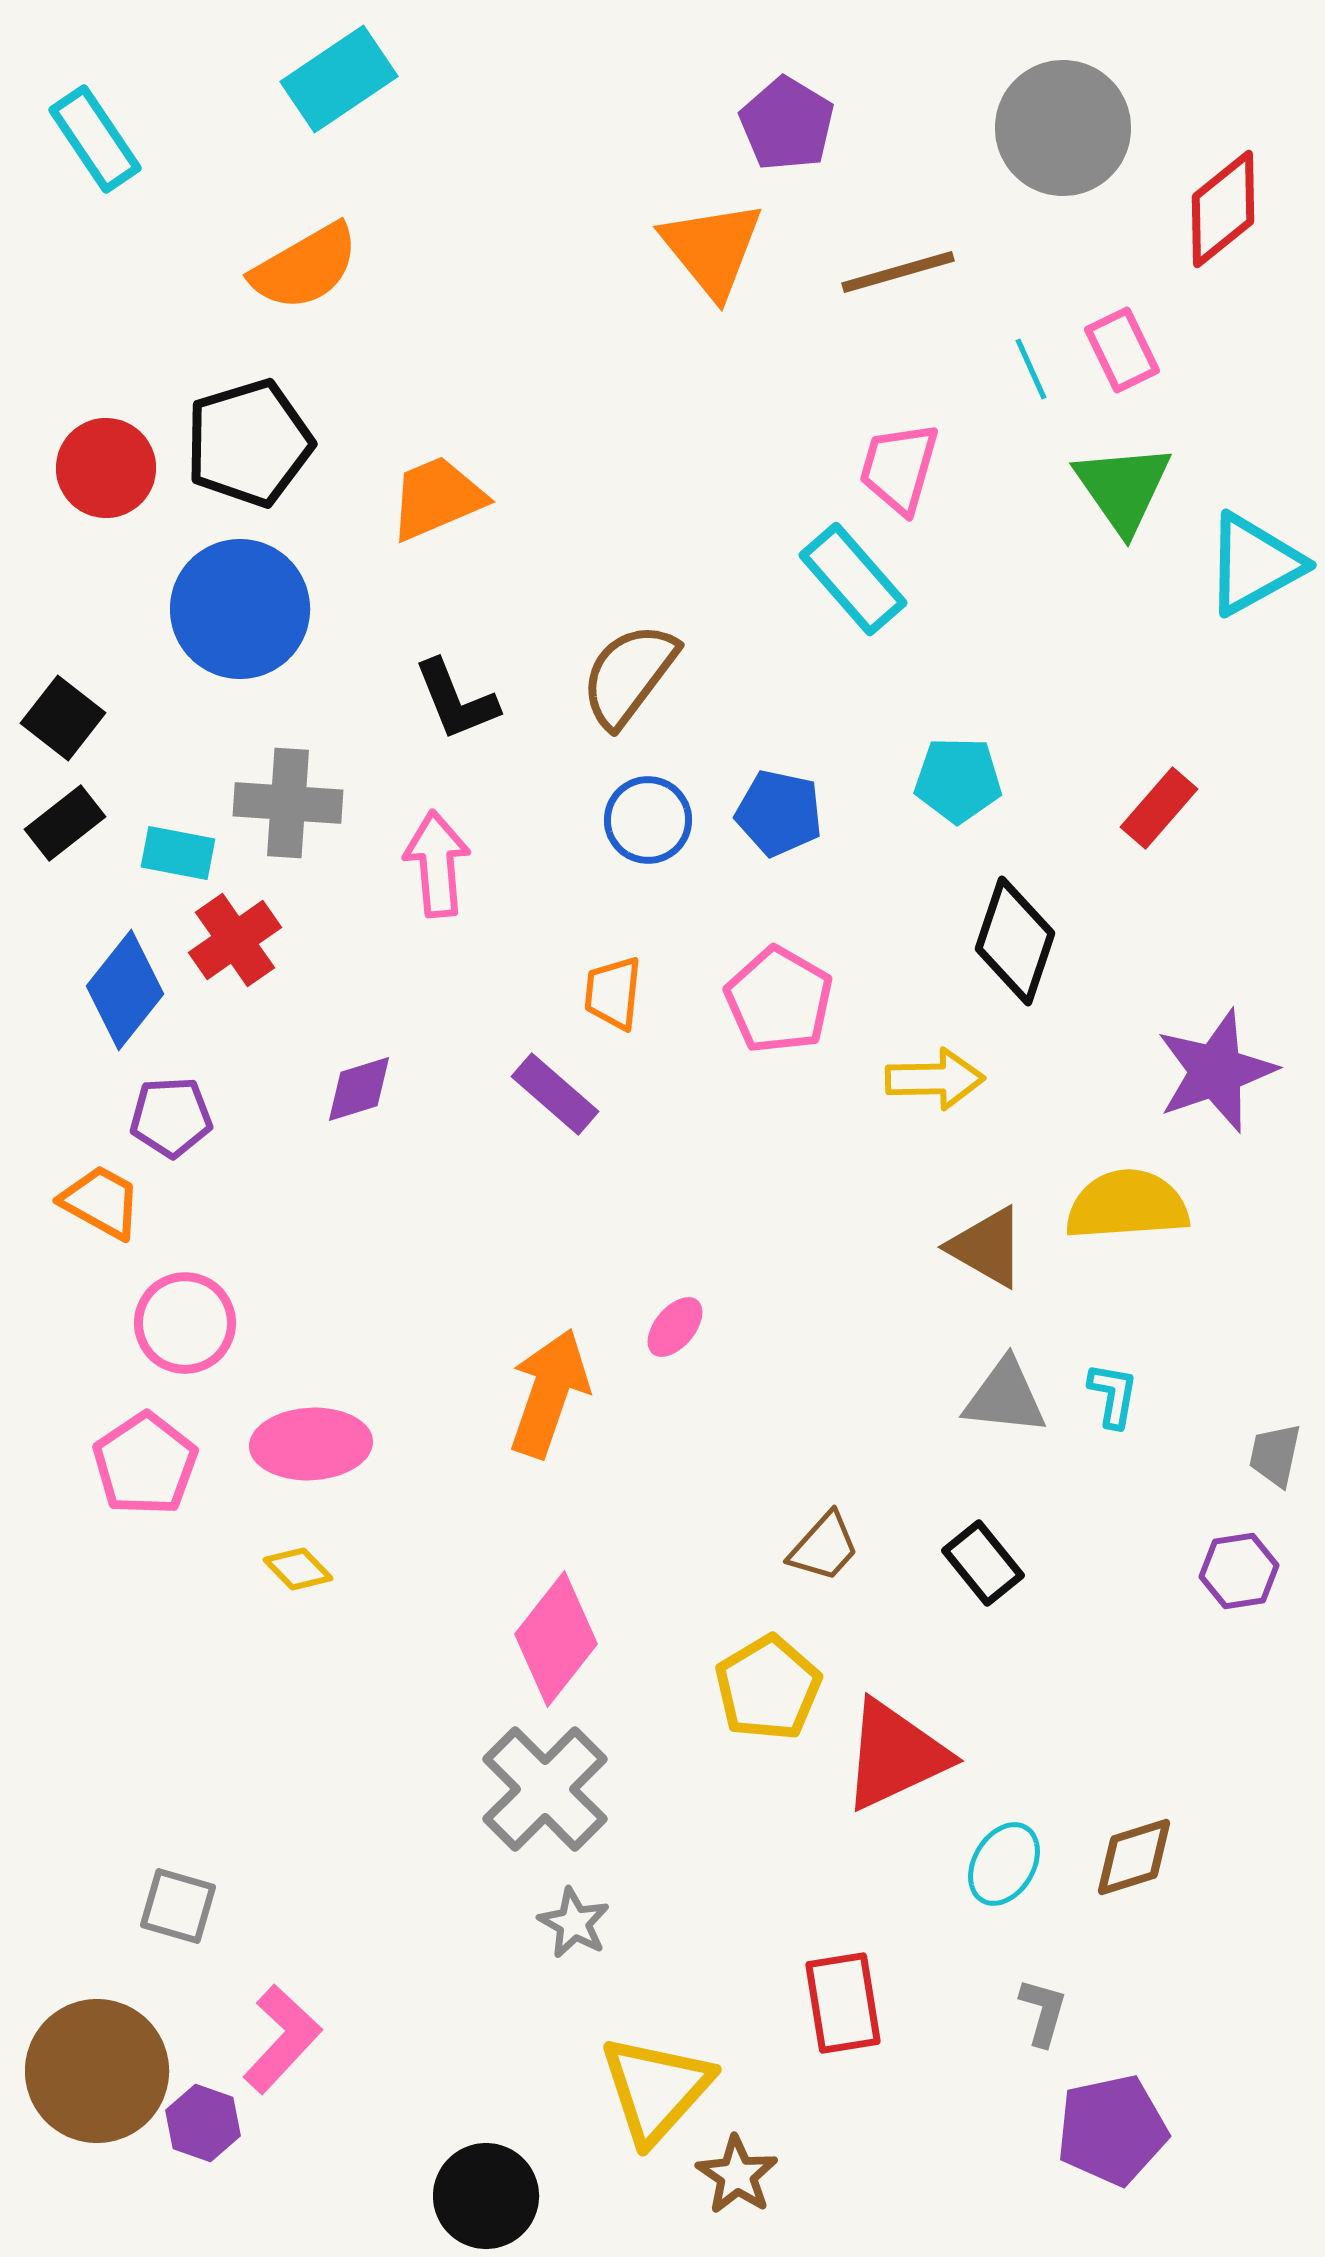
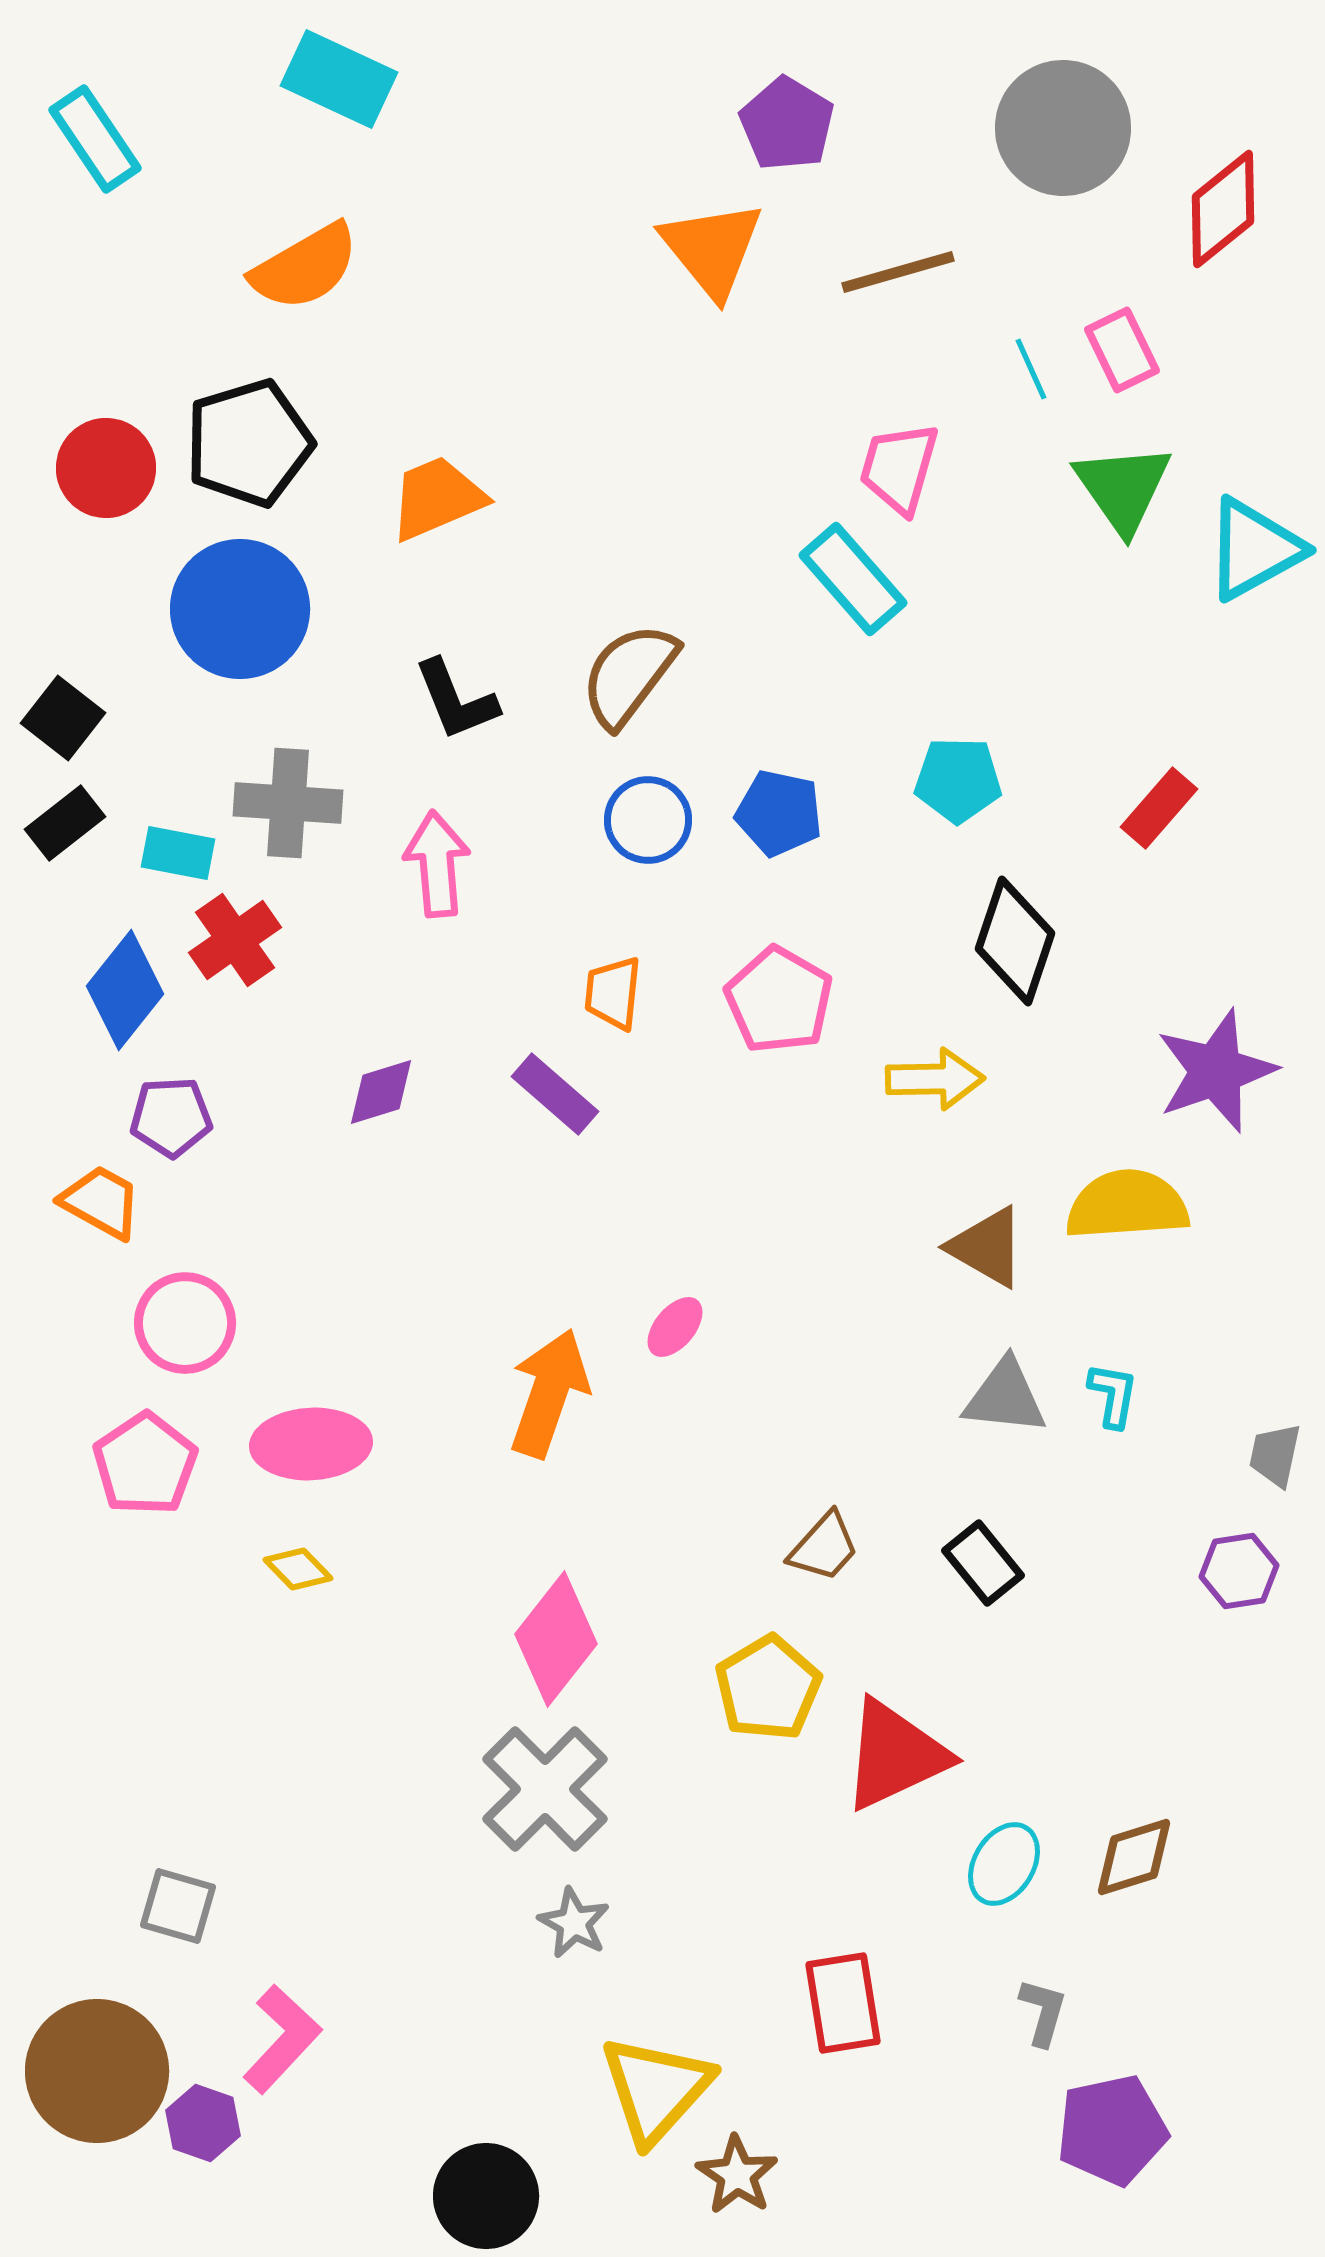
cyan rectangle at (339, 79): rotated 59 degrees clockwise
cyan triangle at (1254, 564): moved 15 px up
purple diamond at (359, 1089): moved 22 px right, 3 px down
